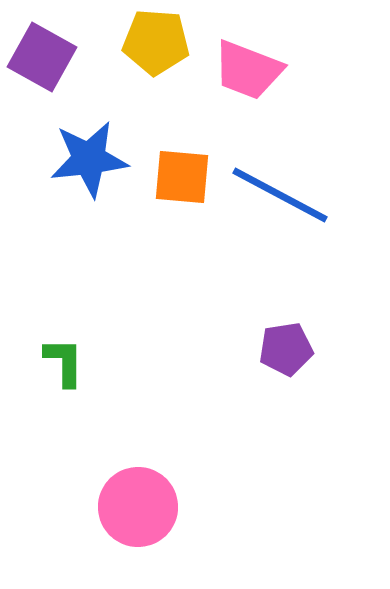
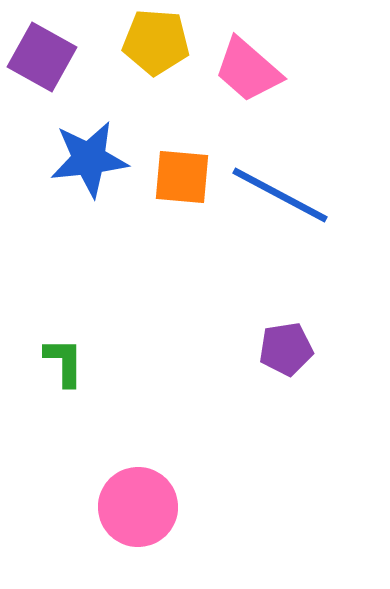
pink trapezoid: rotated 20 degrees clockwise
